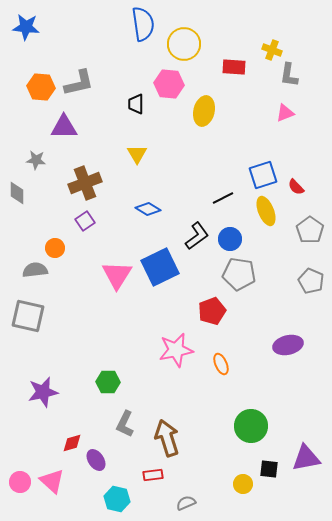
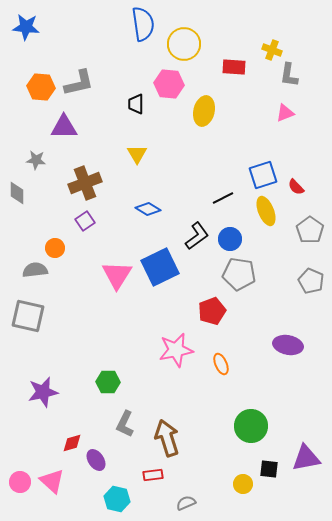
purple ellipse at (288, 345): rotated 24 degrees clockwise
